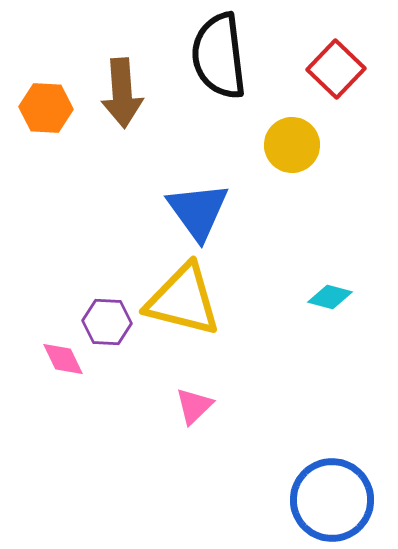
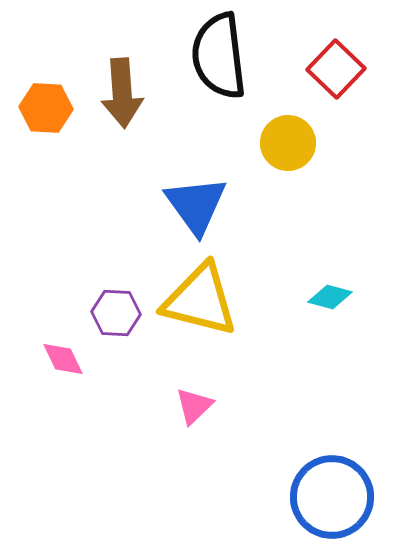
yellow circle: moved 4 px left, 2 px up
blue triangle: moved 2 px left, 6 px up
yellow triangle: moved 17 px right
purple hexagon: moved 9 px right, 9 px up
blue circle: moved 3 px up
